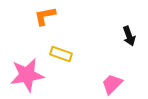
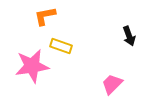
yellow rectangle: moved 8 px up
pink star: moved 5 px right, 9 px up
